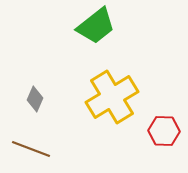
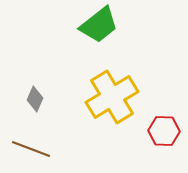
green trapezoid: moved 3 px right, 1 px up
